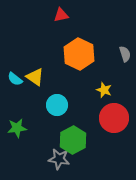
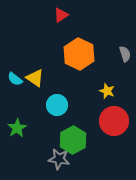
red triangle: rotated 21 degrees counterclockwise
yellow triangle: moved 1 px down
yellow star: moved 3 px right, 1 px down
red circle: moved 3 px down
green star: rotated 24 degrees counterclockwise
